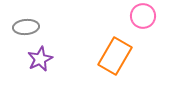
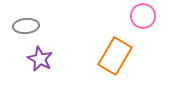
gray ellipse: moved 1 px up
purple star: rotated 20 degrees counterclockwise
